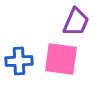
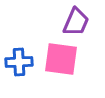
blue cross: moved 1 px down
